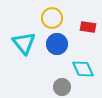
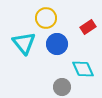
yellow circle: moved 6 px left
red rectangle: rotated 42 degrees counterclockwise
